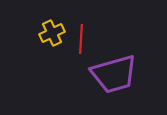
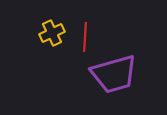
red line: moved 4 px right, 2 px up
